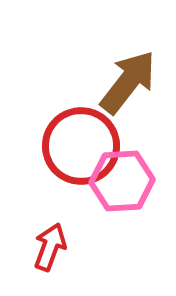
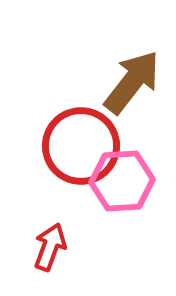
brown arrow: moved 4 px right
